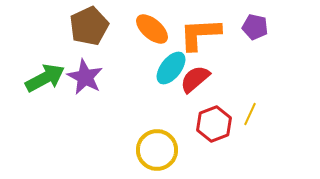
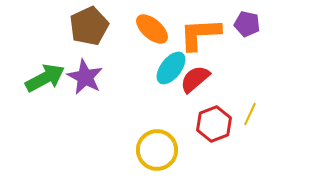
purple pentagon: moved 8 px left, 3 px up
